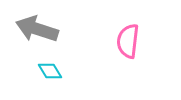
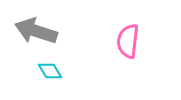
gray arrow: moved 1 px left, 2 px down
